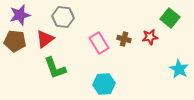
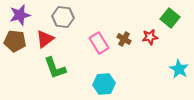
brown cross: rotated 16 degrees clockwise
